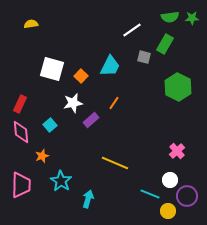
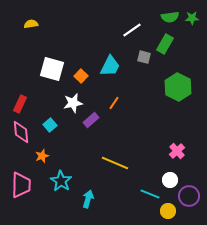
purple circle: moved 2 px right
